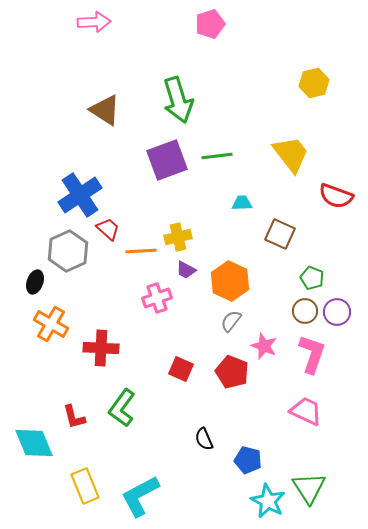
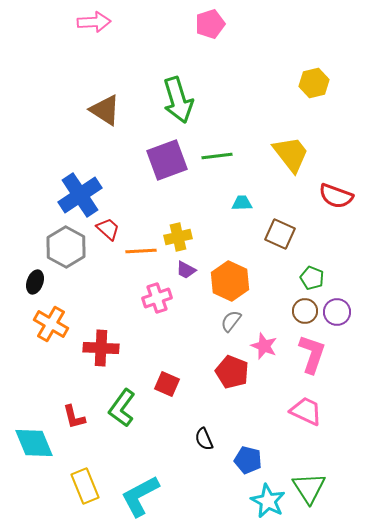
gray hexagon: moved 2 px left, 4 px up; rotated 6 degrees counterclockwise
red square: moved 14 px left, 15 px down
